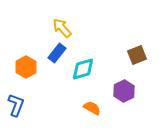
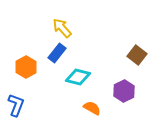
brown square: rotated 30 degrees counterclockwise
cyan diamond: moved 5 px left, 8 px down; rotated 30 degrees clockwise
